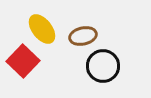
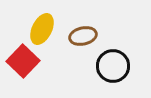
yellow ellipse: rotated 64 degrees clockwise
black circle: moved 10 px right
